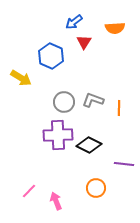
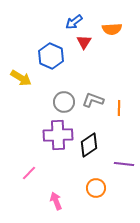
orange semicircle: moved 3 px left, 1 px down
black diamond: rotated 60 degrees counterclockwise
pink line: moved 18 px up
